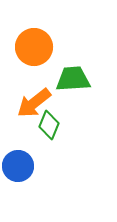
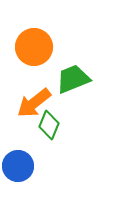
green trapezoid: rotated 18 degrees counterclockwise
